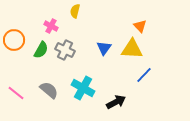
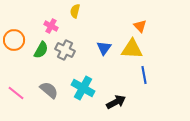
blue line: rotated 54 degrees counterclockwise
